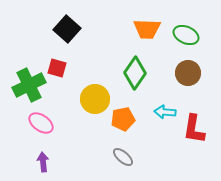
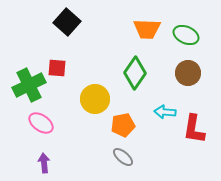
black square: moved 7 px up
red square: rotated 12 degrees counterclockwise
orange pentagon: moved 6 px down
purple arrow: moved 1 px right, 1 px down
